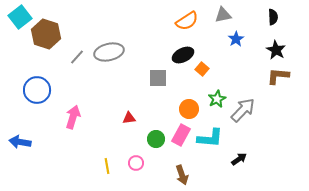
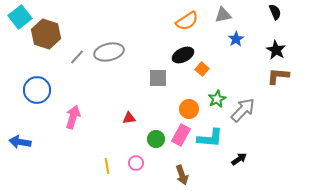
black semicircle: moved 2 px right, 5 px up; rotated 21 degrees counterclockwise
